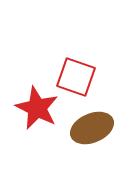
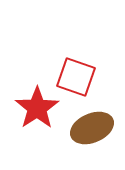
red star: rotated 12 degrees clockwise
